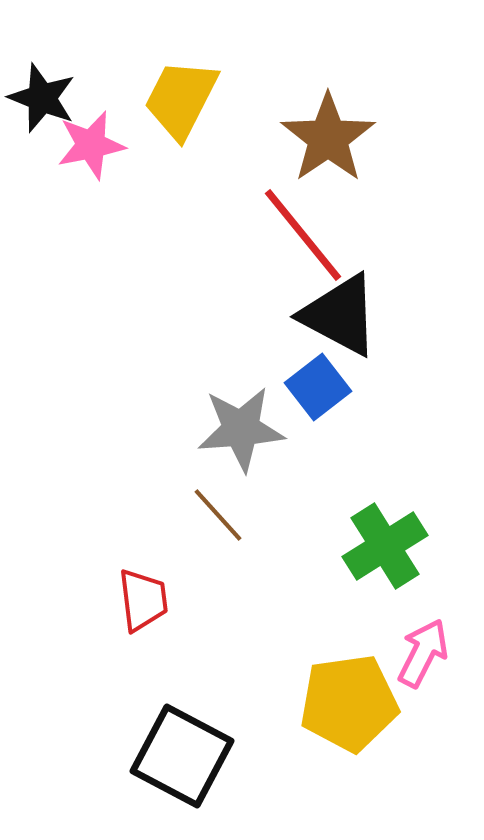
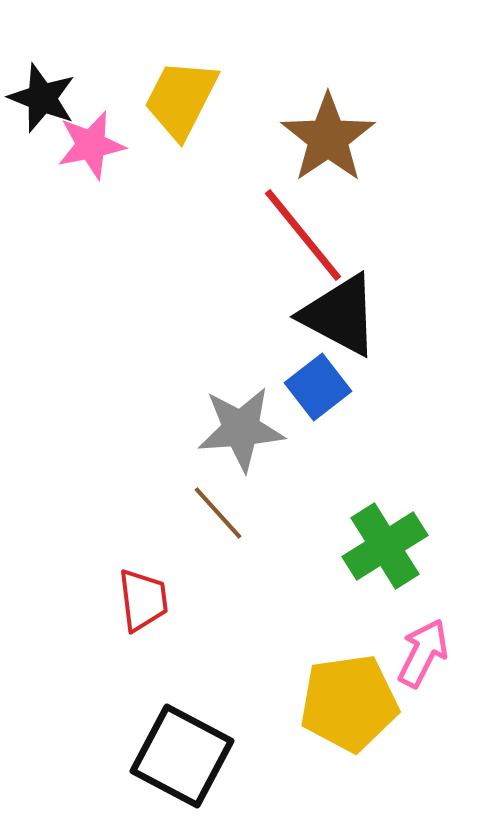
brown line: moved 2 px up
